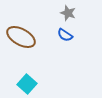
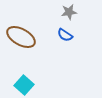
gray star: moved 1 px right, 1 px up; rotated 28 degrees counterclockwise
cyan square: moved 3 px left, 1 px down
